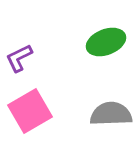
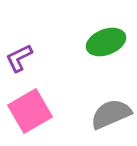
gray semicircle: rotated 21 degrees counterclockwise
